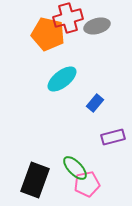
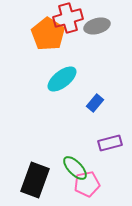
orange pentagon: rotated 20 degrees clockwise
purple rectangle: moved 3 px left, 6 px down
